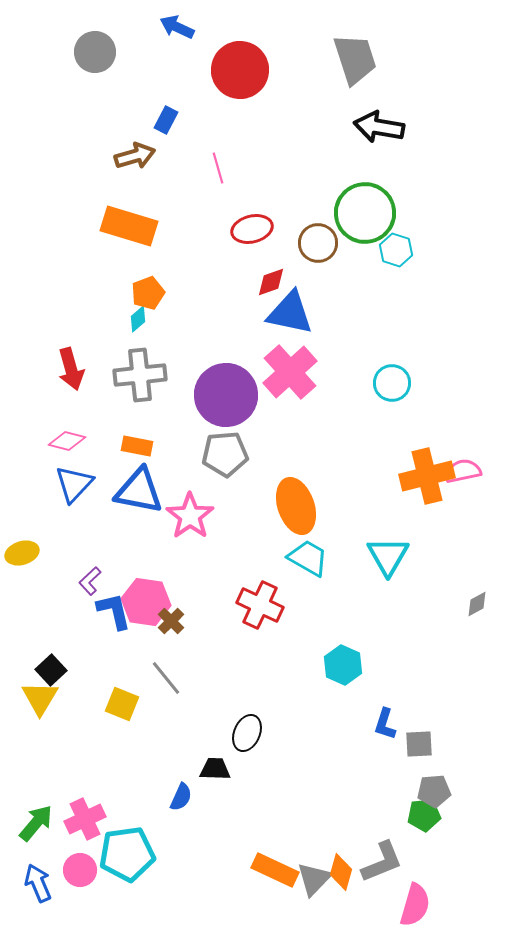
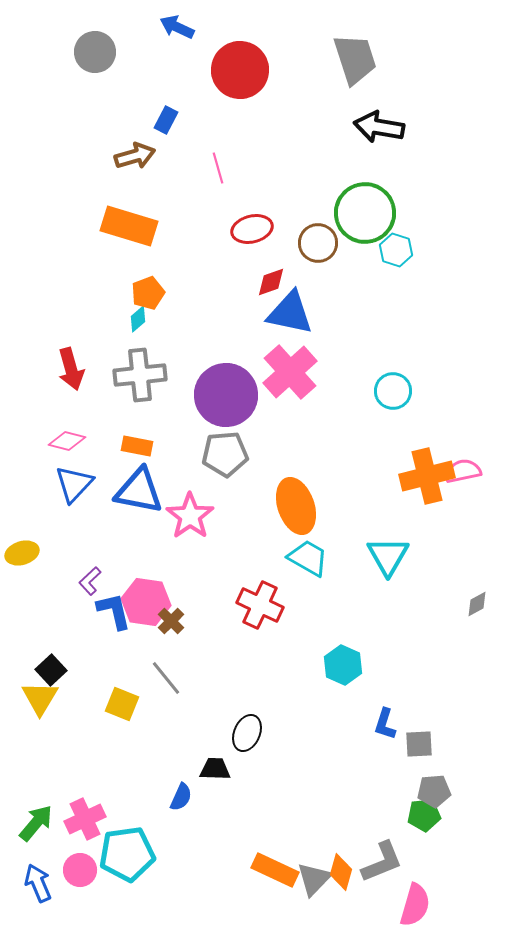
cyan circle at (392, 383): moved 1 px right, 8 px down
